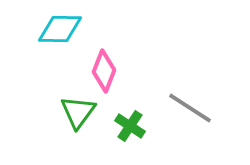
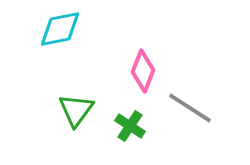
cyan diamond: rotated 12 degrees counterclockwise
pink diamond: moved 39 px right
green triangle: moved 2 px left, 2 px up
